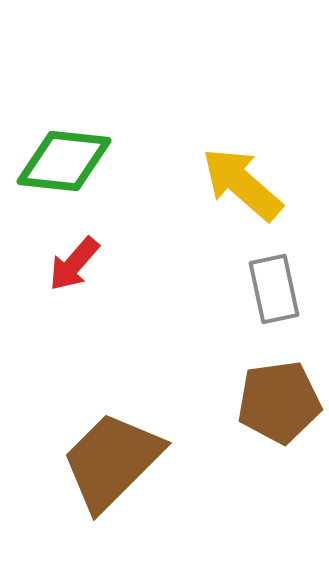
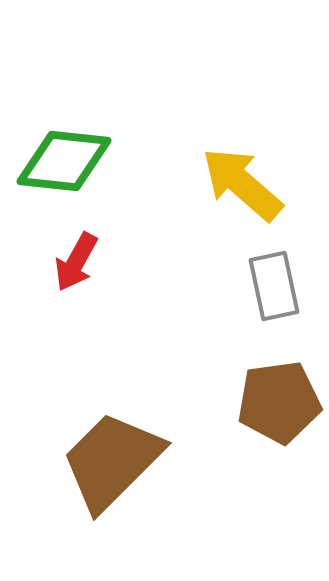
red arrow: moved 2 px right, 2 px up; rotated 12 degrees counterclockwise
gray rectangle: moved 3 px up
